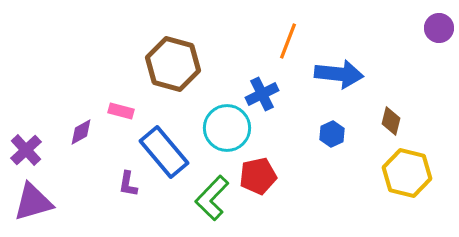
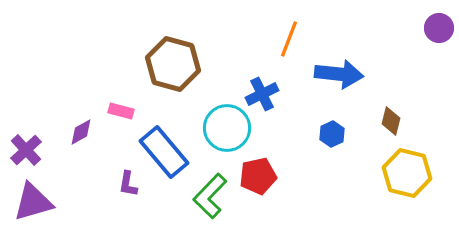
orange line: moved 1 px right, 2 px up
green L-shape: moved 2 px left, 2 px up
